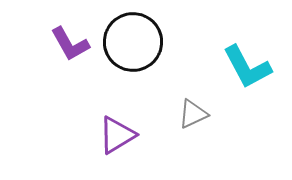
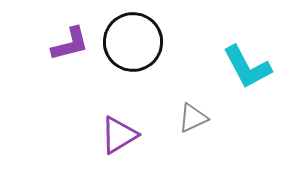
purple L-shape: rotated 75 degrees counterclockwise
gray triangle: moved 4 px down
purple triangle: moved 2 px right
